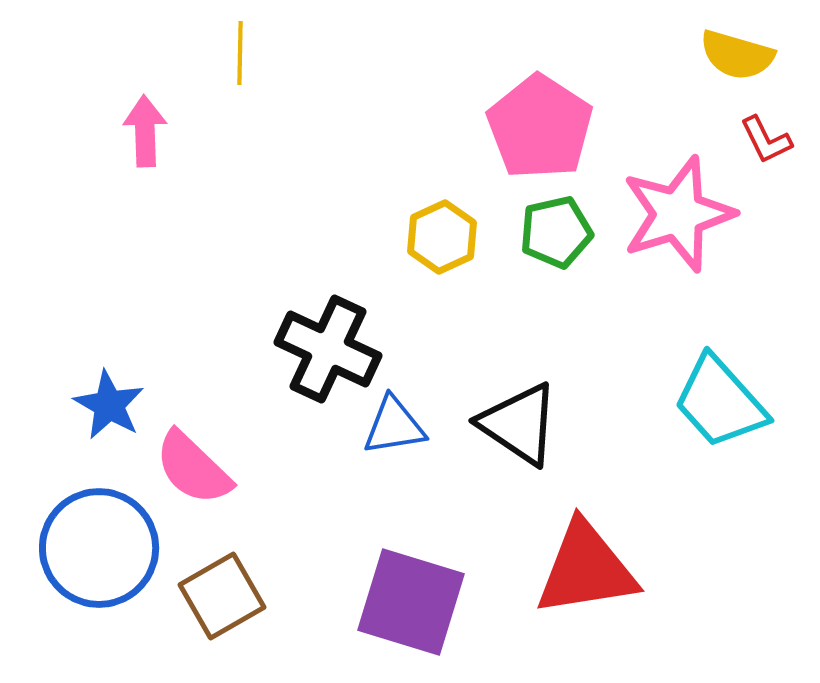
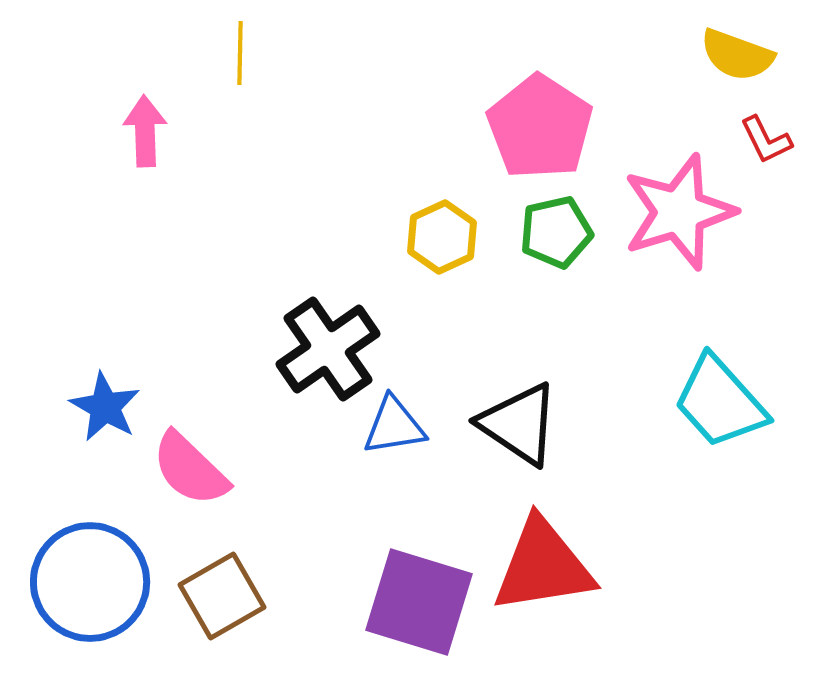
yellow semicircle: rotated 4 degrees clockwise
pink star: moved 1 px right, 2 px up
black cross: rotated 30 degrees clockwise
blue star: moved 4 px left, 2 px down
pink semicircle: moved 3 px left, 1 px down
blue circle: moved 9 px left, 34 px down
red triangle: moved 43 px left, 3 px up
purple square: moved 8 px right
